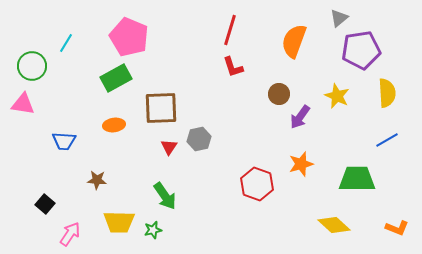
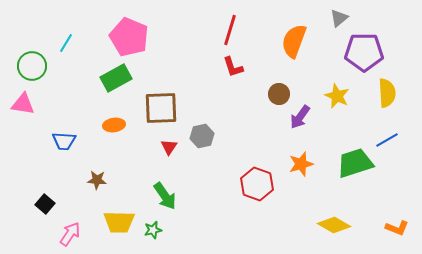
purple pentagon: moved 3 px right, 2 px down; rotated 9 degrees clockwise
gray hexagon: moved 3 px right, 3 px up
green trapezoid: moved 2 px left, 16 px up; rotated 18 degrees counterclockwise
yellow diamond: rotated 12 degrees counterclockwise
